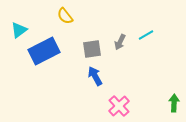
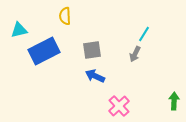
yellow semicircle: rotated 36 degrees clockwise
cyan triangle: rotated 24 degrees clockwise
cyan line: moved 2 px left, 1 px up; rotated 28 degrees counterclockwise
gray arrow: moved 15 px right, 12 px down
gray square: moved 1 px down
blue arrow: rotated 36 degrees counterclockwise
green arrow: moved 2 px up
